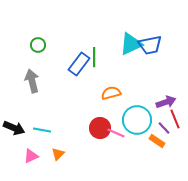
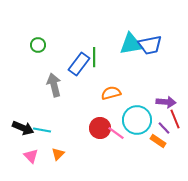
cyan triangle: rotated 15 degrees clockwise
gray arrow: moved 22 px right, 4 px down
purple arrow: rotated 24 degrees clockwise
black arrow: moved 9 px right
pink line: rotated 12 degrees clockwise
orange rectangle: moved 1 px right
pink triangle: rotated 49 degrees counterclockwise
